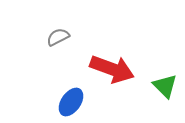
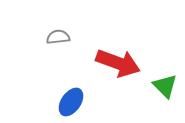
gray semicircle: rotated 20 degrees clockwise
red arrow: moved 6 px right, 6 px up
